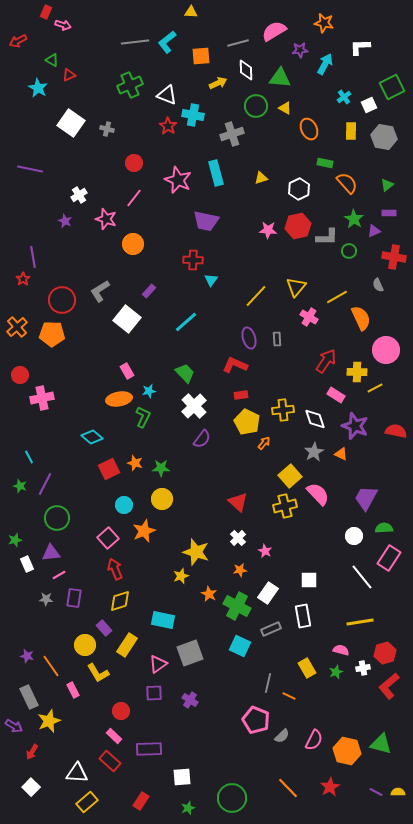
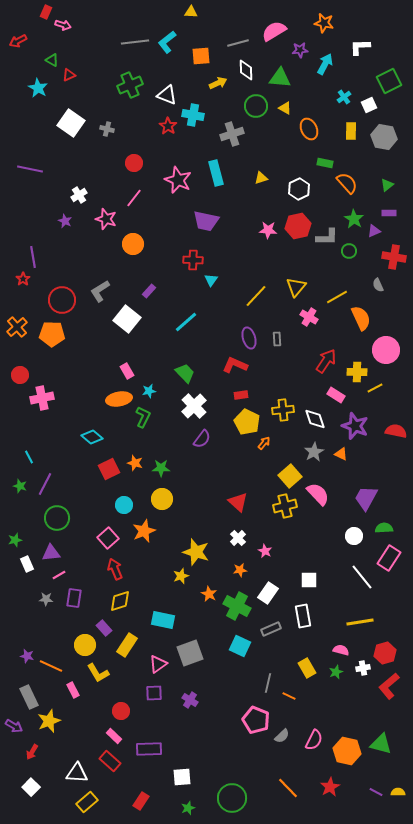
green square at (392, 87): moved 3 px left, 6 px up
orange line at (51, 666): rotated 30 degrees counterclockwise
